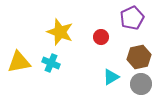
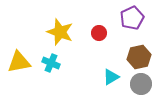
red circle: moved 2 px left, 4 px up
